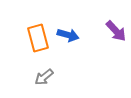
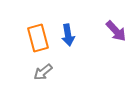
blue arrow: rotated 65 degrees clockwise
gray arrow: moved 1 px left, 5 px up
